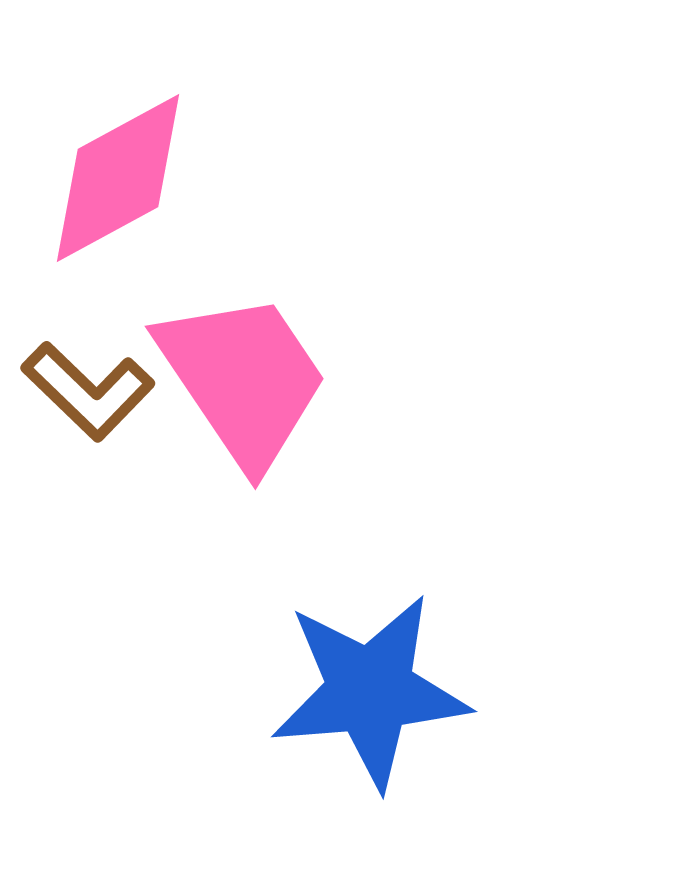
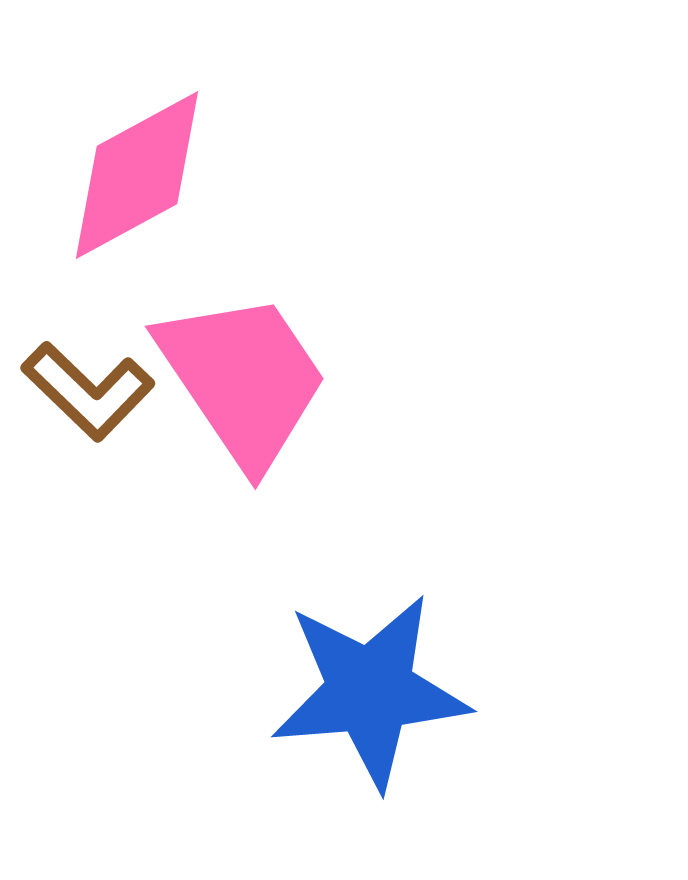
pink diamond: moved 19 px right, 3 px up
